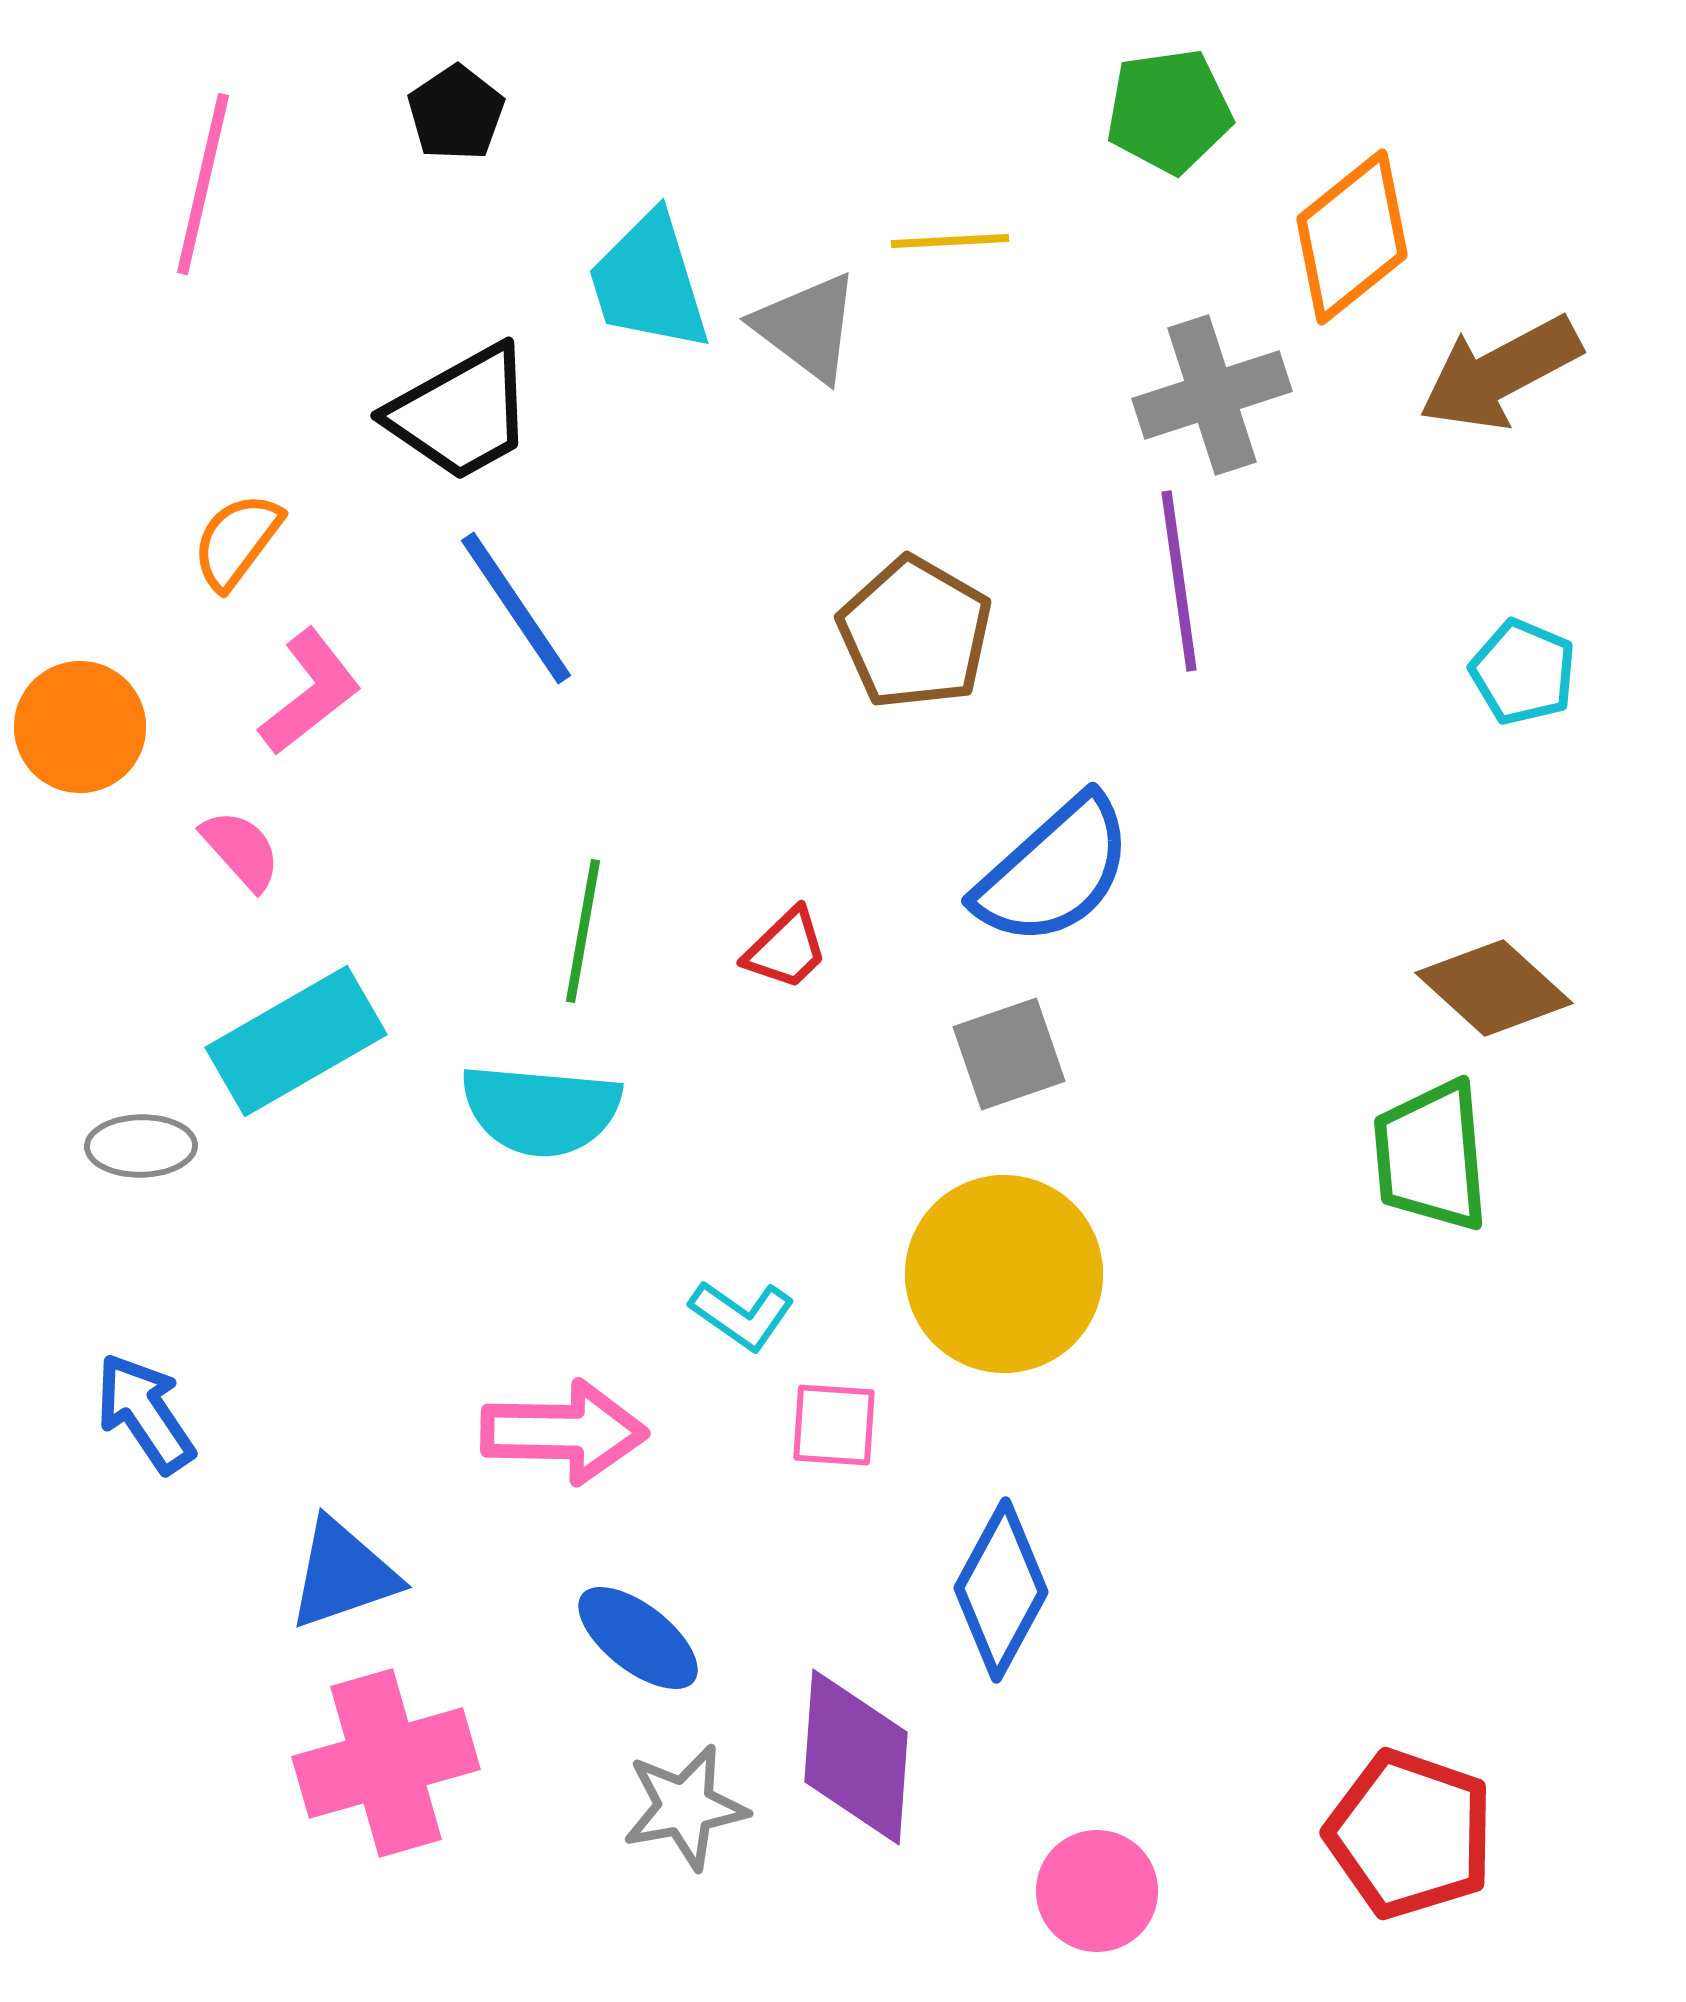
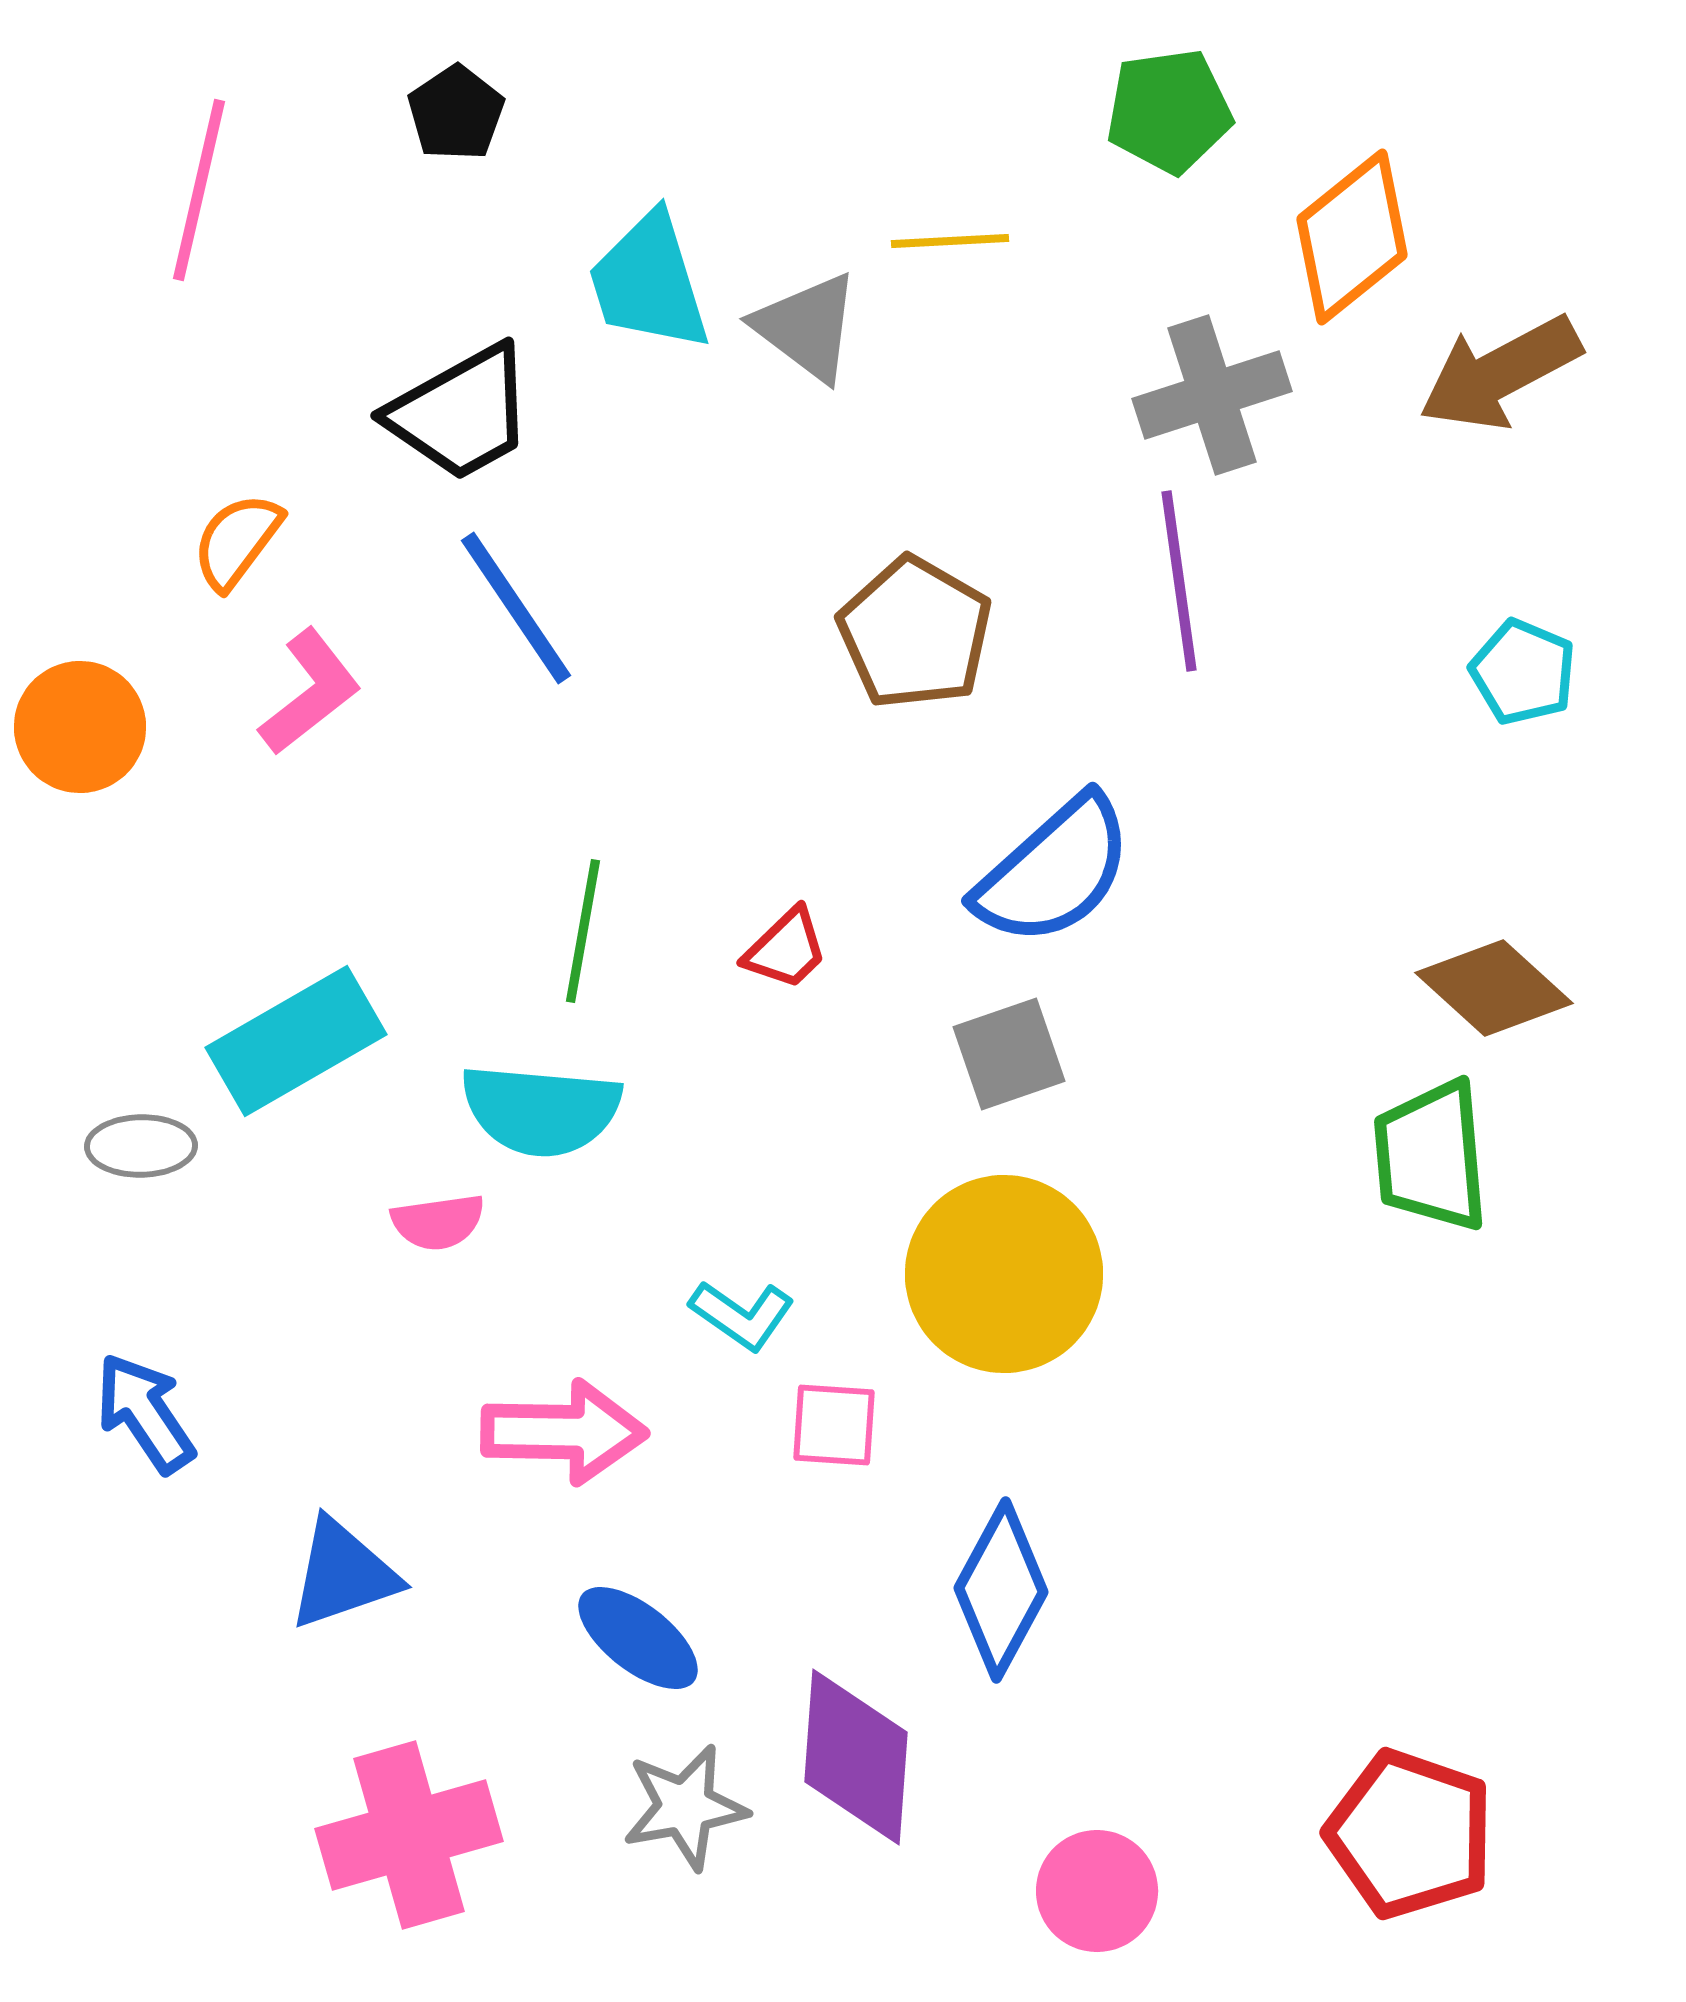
pink line: moved 4 px left, 6 px down
pink semicircle: moved 197 px right, 372 px down; rotated 124 degrees clockwise
pink cross: moved 23 px right, 72 px down
